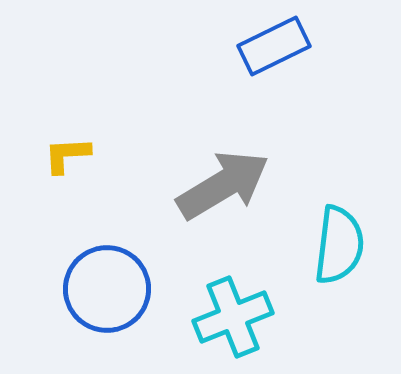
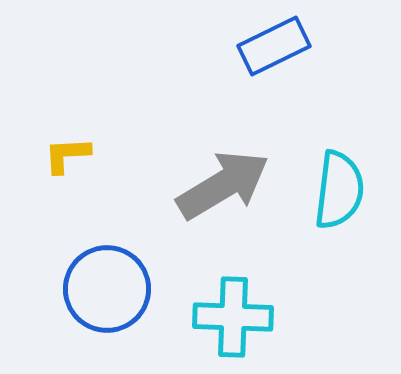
cyan semicircle: moved 55 px up
cyan cross: rotated 24 degrees clockwise
